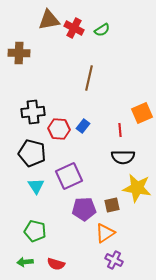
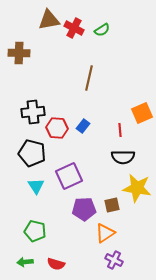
red hexagon: moved 2 px left, 1 px up
